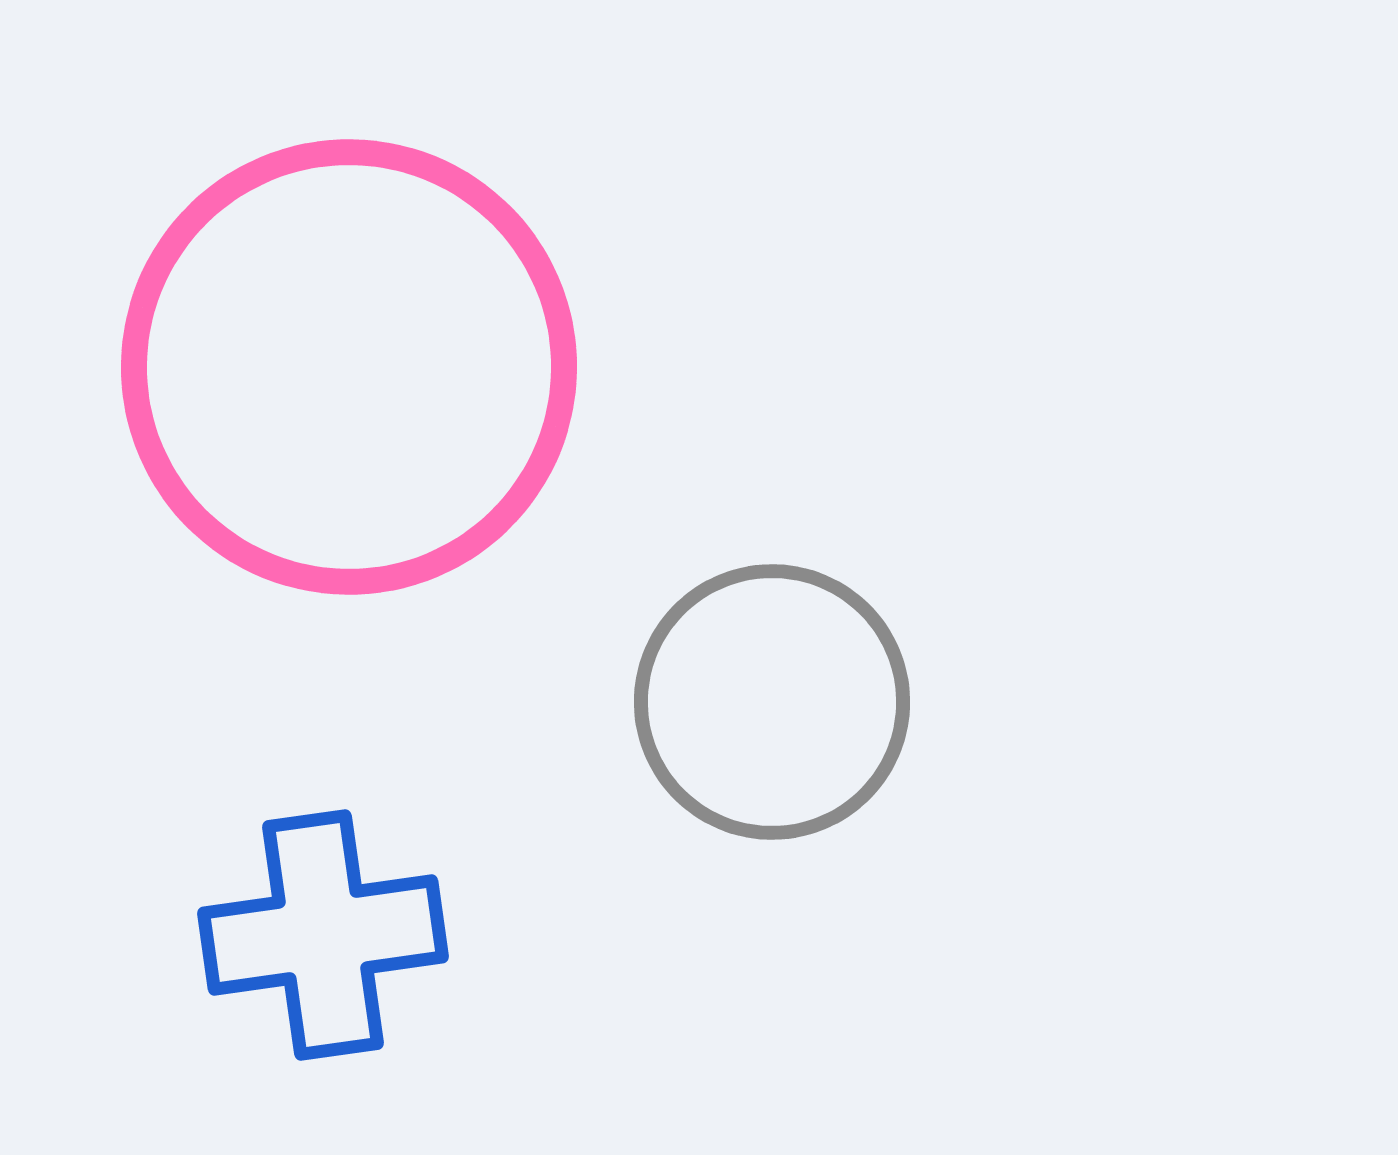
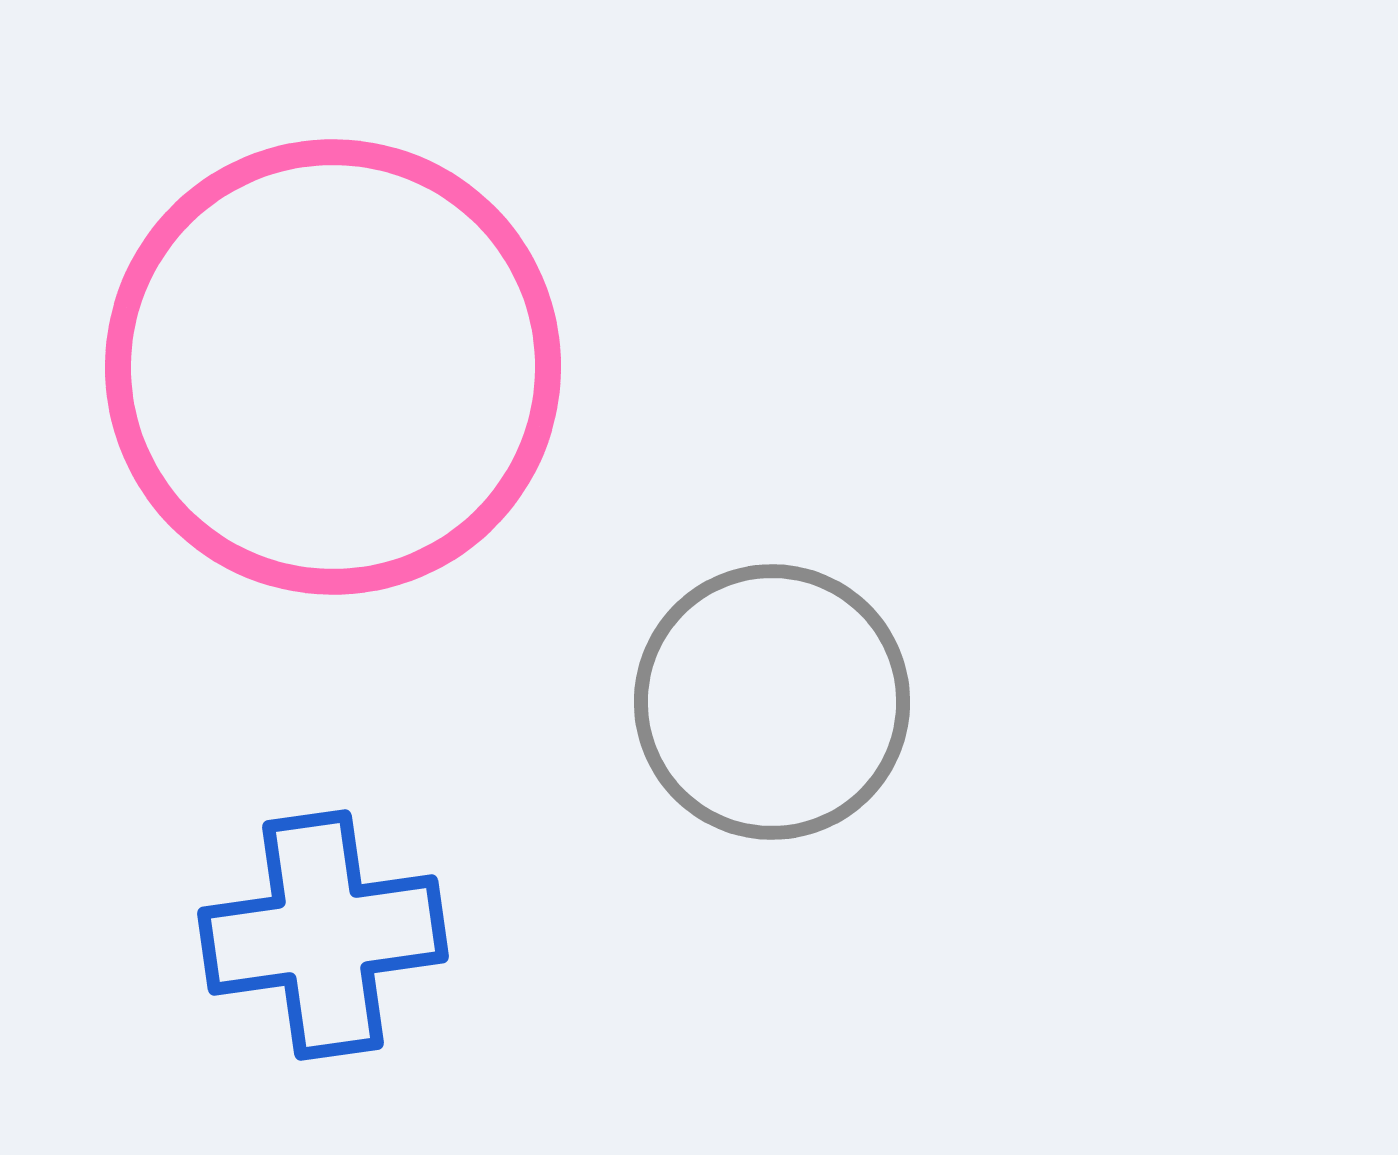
pink circle: moved 16 px left
